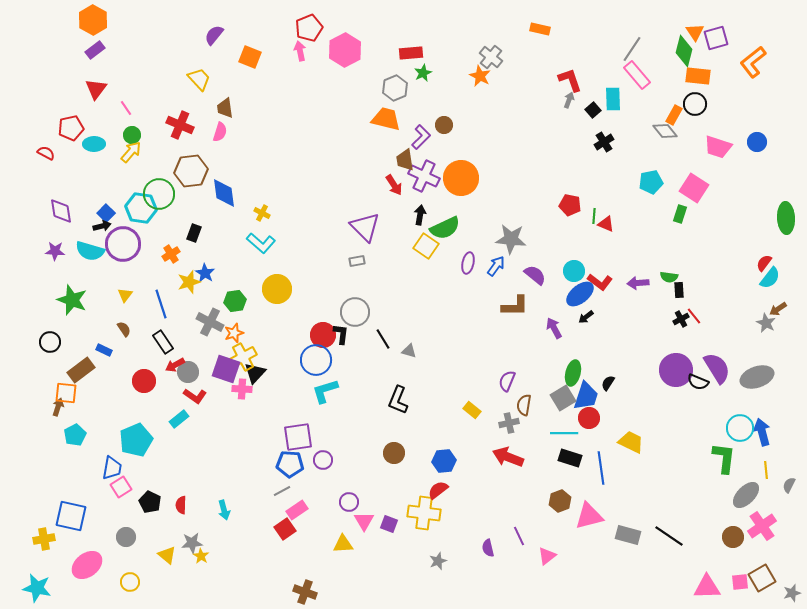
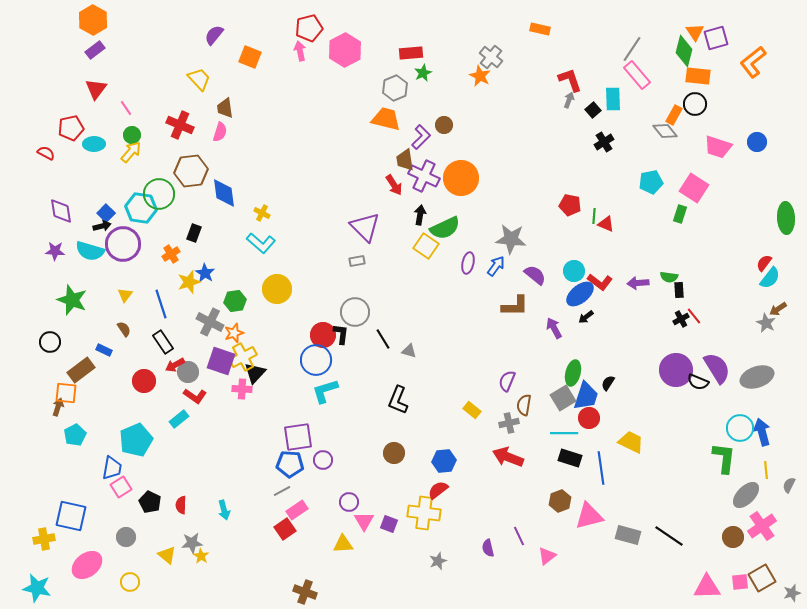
red pentagon at (309, 28): rotated 8 degrees clockwise
purple square at (226, 369): moved 5 px left, 8 px up
